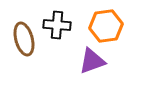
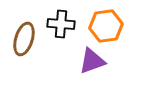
black cross: moved 4 px right, 1 px up
brown ellipse: rotated 32 degrees clockwise
